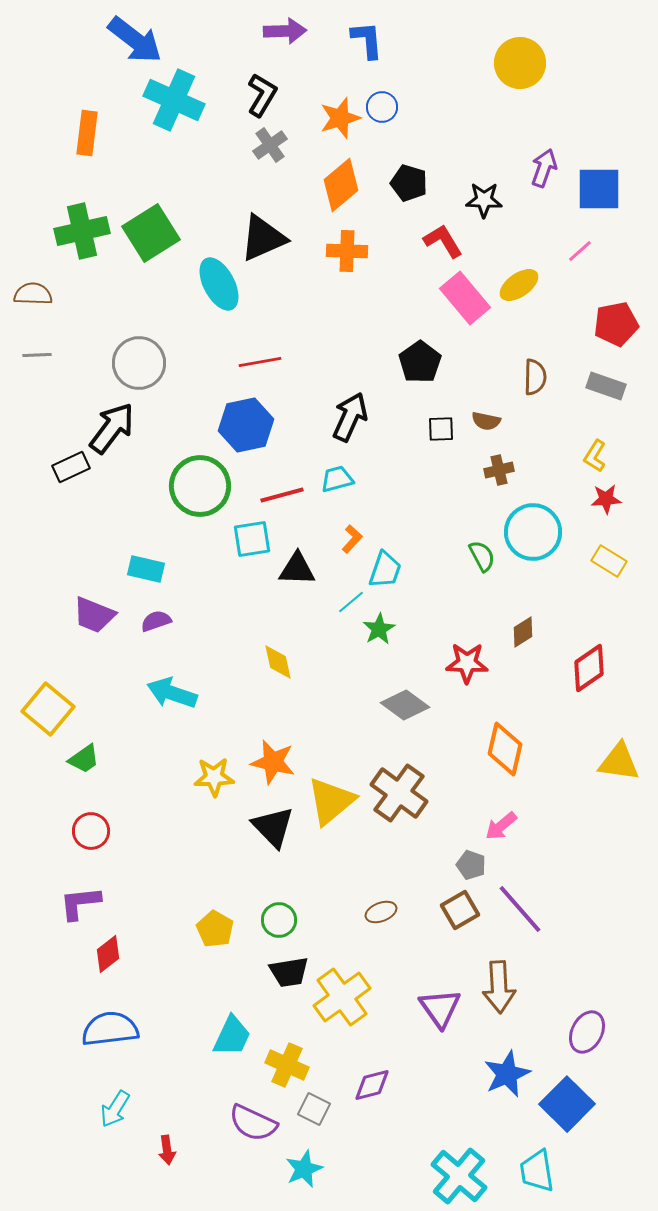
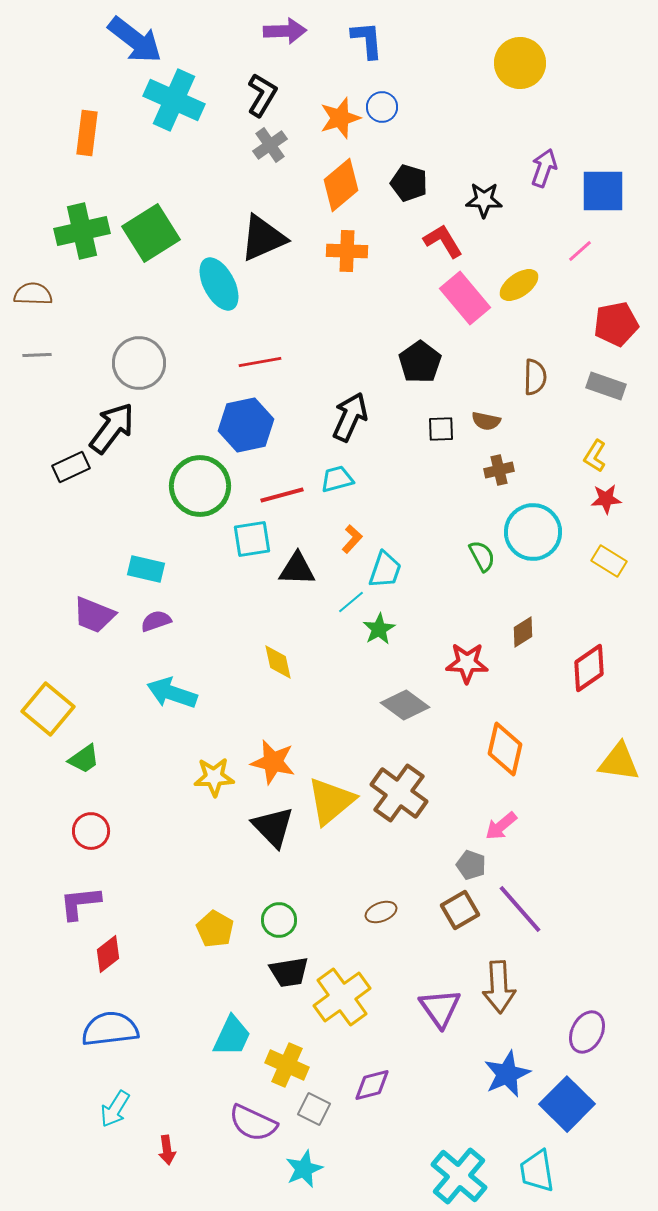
blue square at (599, 189): moved 4 px right, 2 px down
